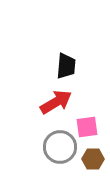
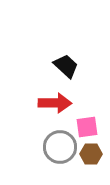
black trapezoid: rotated 52 degrees counterclockwise
red arrow: moved 1 px left, 1 px down; rotated 32 degrees clockwise
brown hexagon: moved 2 px left, 5 px up
